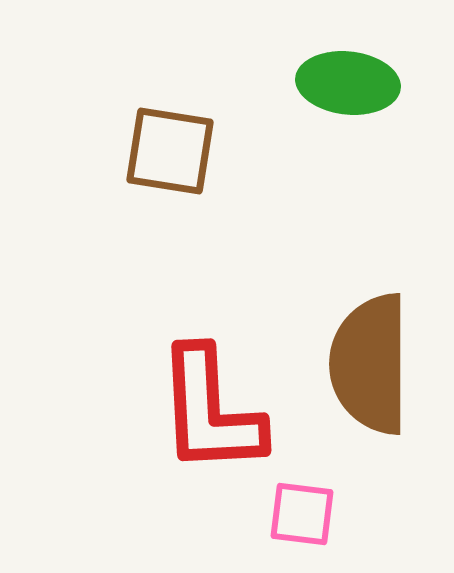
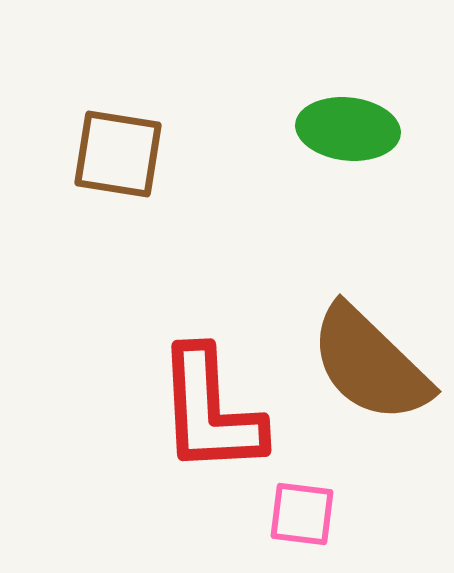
green ellipse: moved 46 px down
brown square: moved 52 px left, 3 px down
brown semicircle: rotated 46 degrees counterclockwise
